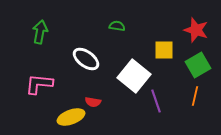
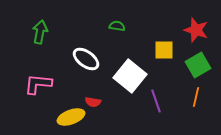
white square: moved 4 px left
pink L-shape: moved 1 px left
orange line: moved 1 px right, 1 px down
